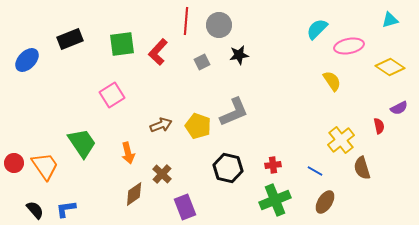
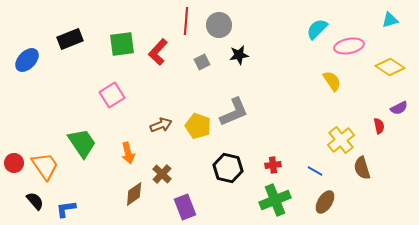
black semicircle: moved 9 px up
